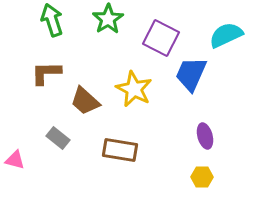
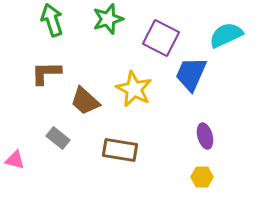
green star: rotated 16 degrees clockwise
